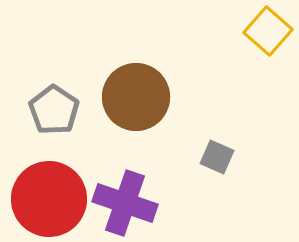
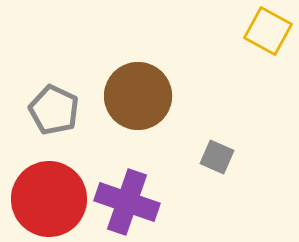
yellow square: rotated 12 degrees counterclockwise
brown circle: moved 2 px right, 1 px up
gray pentagon: rotated 9 degrees counterclockwise
purple cross: moved 2 px right, 1 px up
